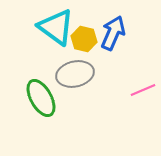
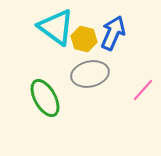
gray ellipse: moved 15 px right
pink line: rotated 25 degrees counterclockwise
green ellipse: moved 4 px right
